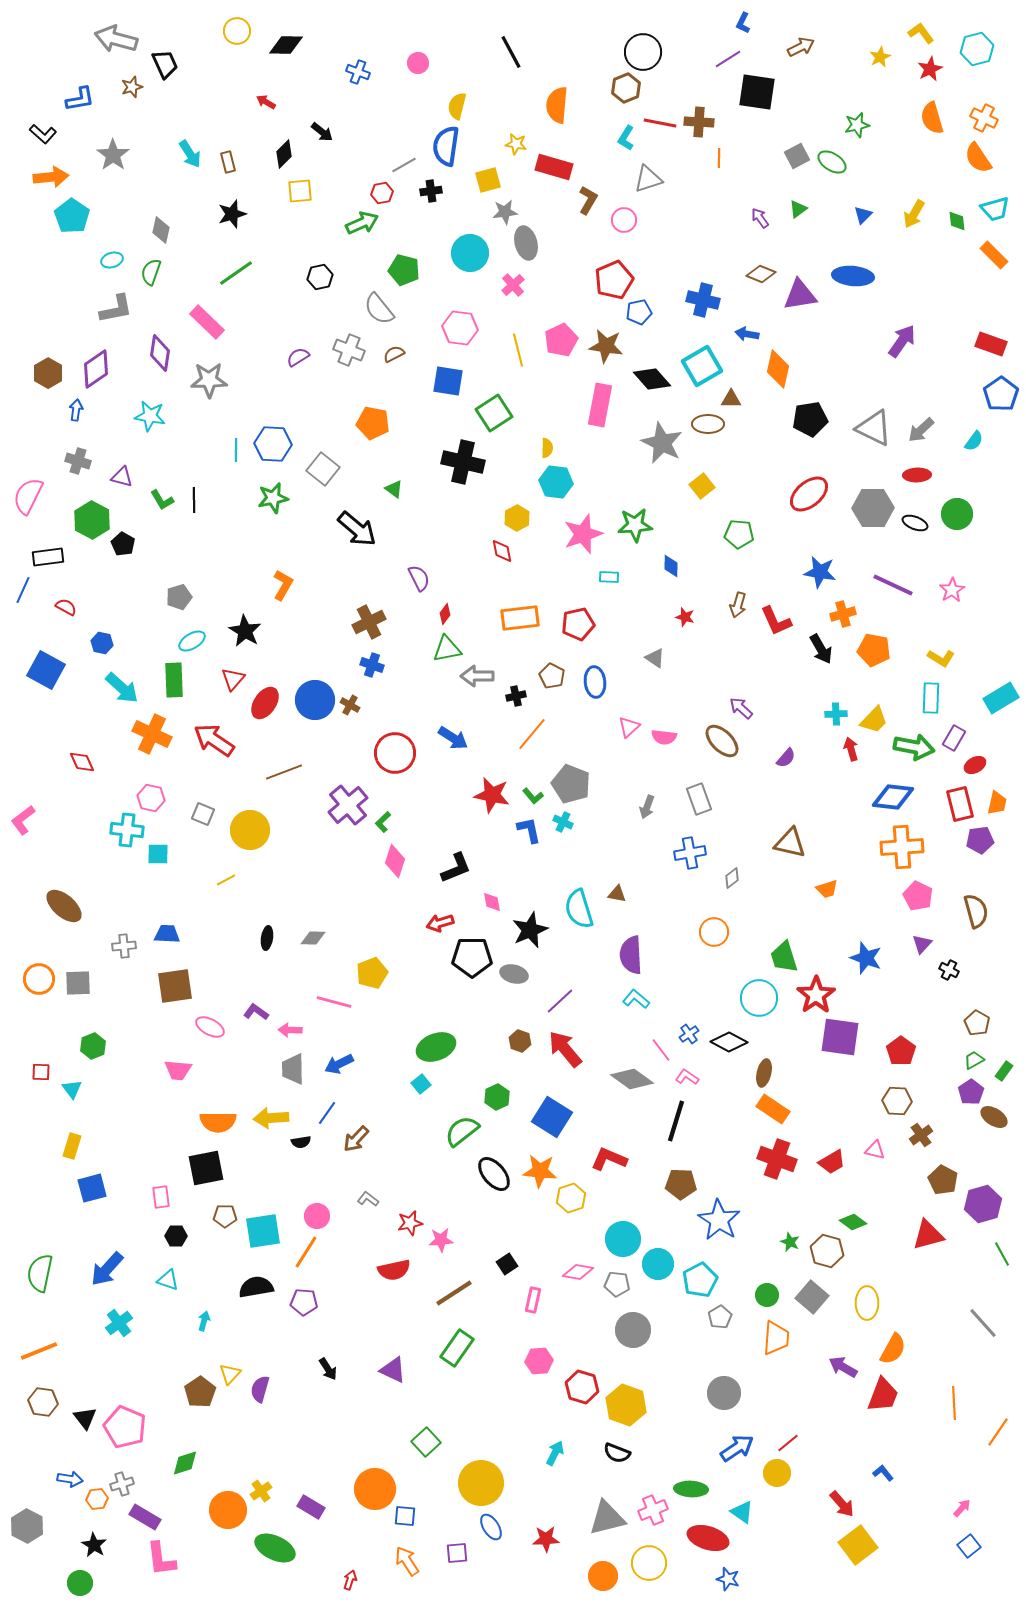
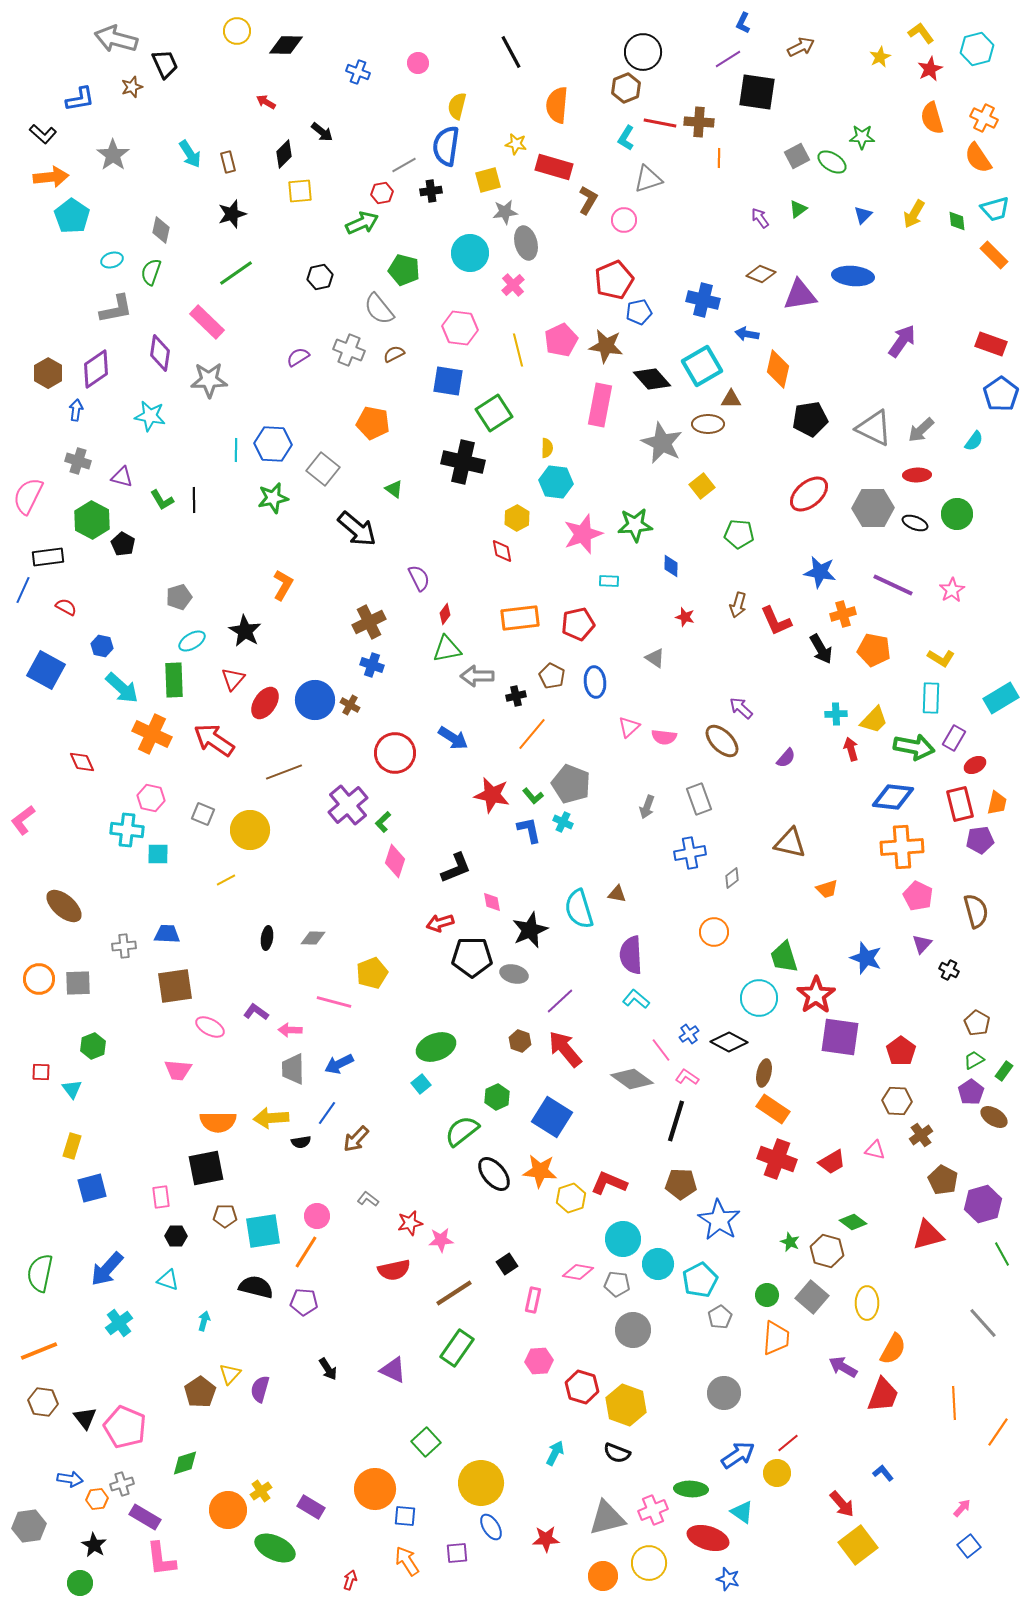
green star at (857, 125): moved 5 px right, 12 px down; rotated 15 degrees clockwise
cyan rectangle at (609, 577): moved 4 px down
blue hexagon at (102, 643): moved 3 px down
red L-shape at (609, 1159): moved 24 px down
black semicircle at (256, 1287): rotated 24 degrees clockwise
blue arrow at (737, 1448): moved 1 px right, 7 px down
gray hexagon at (27, 1526): moved 2 px right; rotated 24 degrees clockwise
